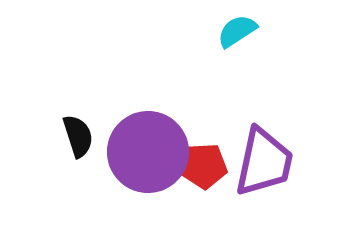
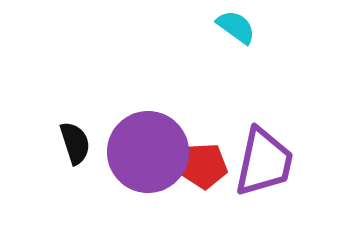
cyan semicircle: moved 1 px left, 4 px up; rotated 69 degrees clockwise
black semicircle: moved 3 px left, 7 px down
